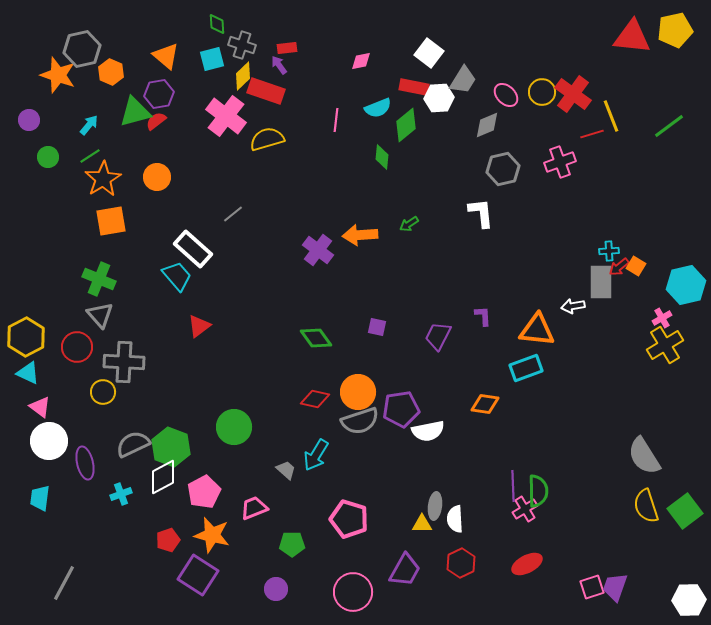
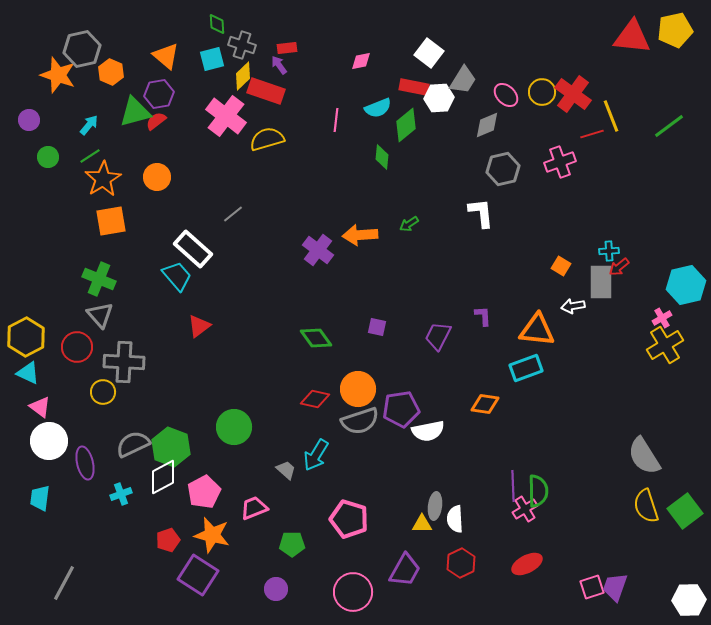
orange square at (636, 266): moved 75 px left
orange circle at (358, 392): moved 3 px up
